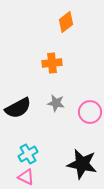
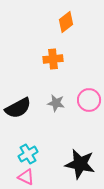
orange cross: moved 1 px right, 4 px up
pink circle: moved 1 px left, 12 px up
black star: moved 2 px left
